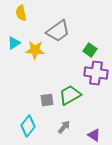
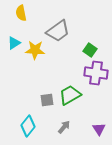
purple triangle: moved 5 px right, 6 px up; rotated 24 degrees clockwise
